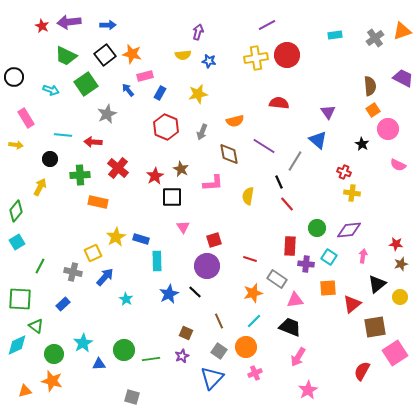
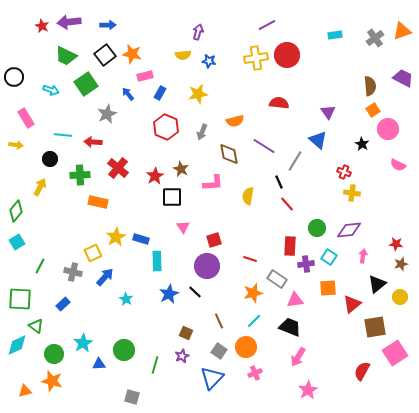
blue arrow at (128, 90): moved 4 px down
purple cross at (306, 264): rotated 14 degrees counterclockwise
green line at (151, 359): moved 4 px right, 6 px down; rotated 66 degrees counterclockwise
